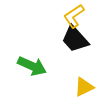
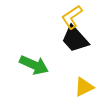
yellow L-shape: moved 2 px left, 1 px down
green arrow: moved 2 px right, 1 px up
